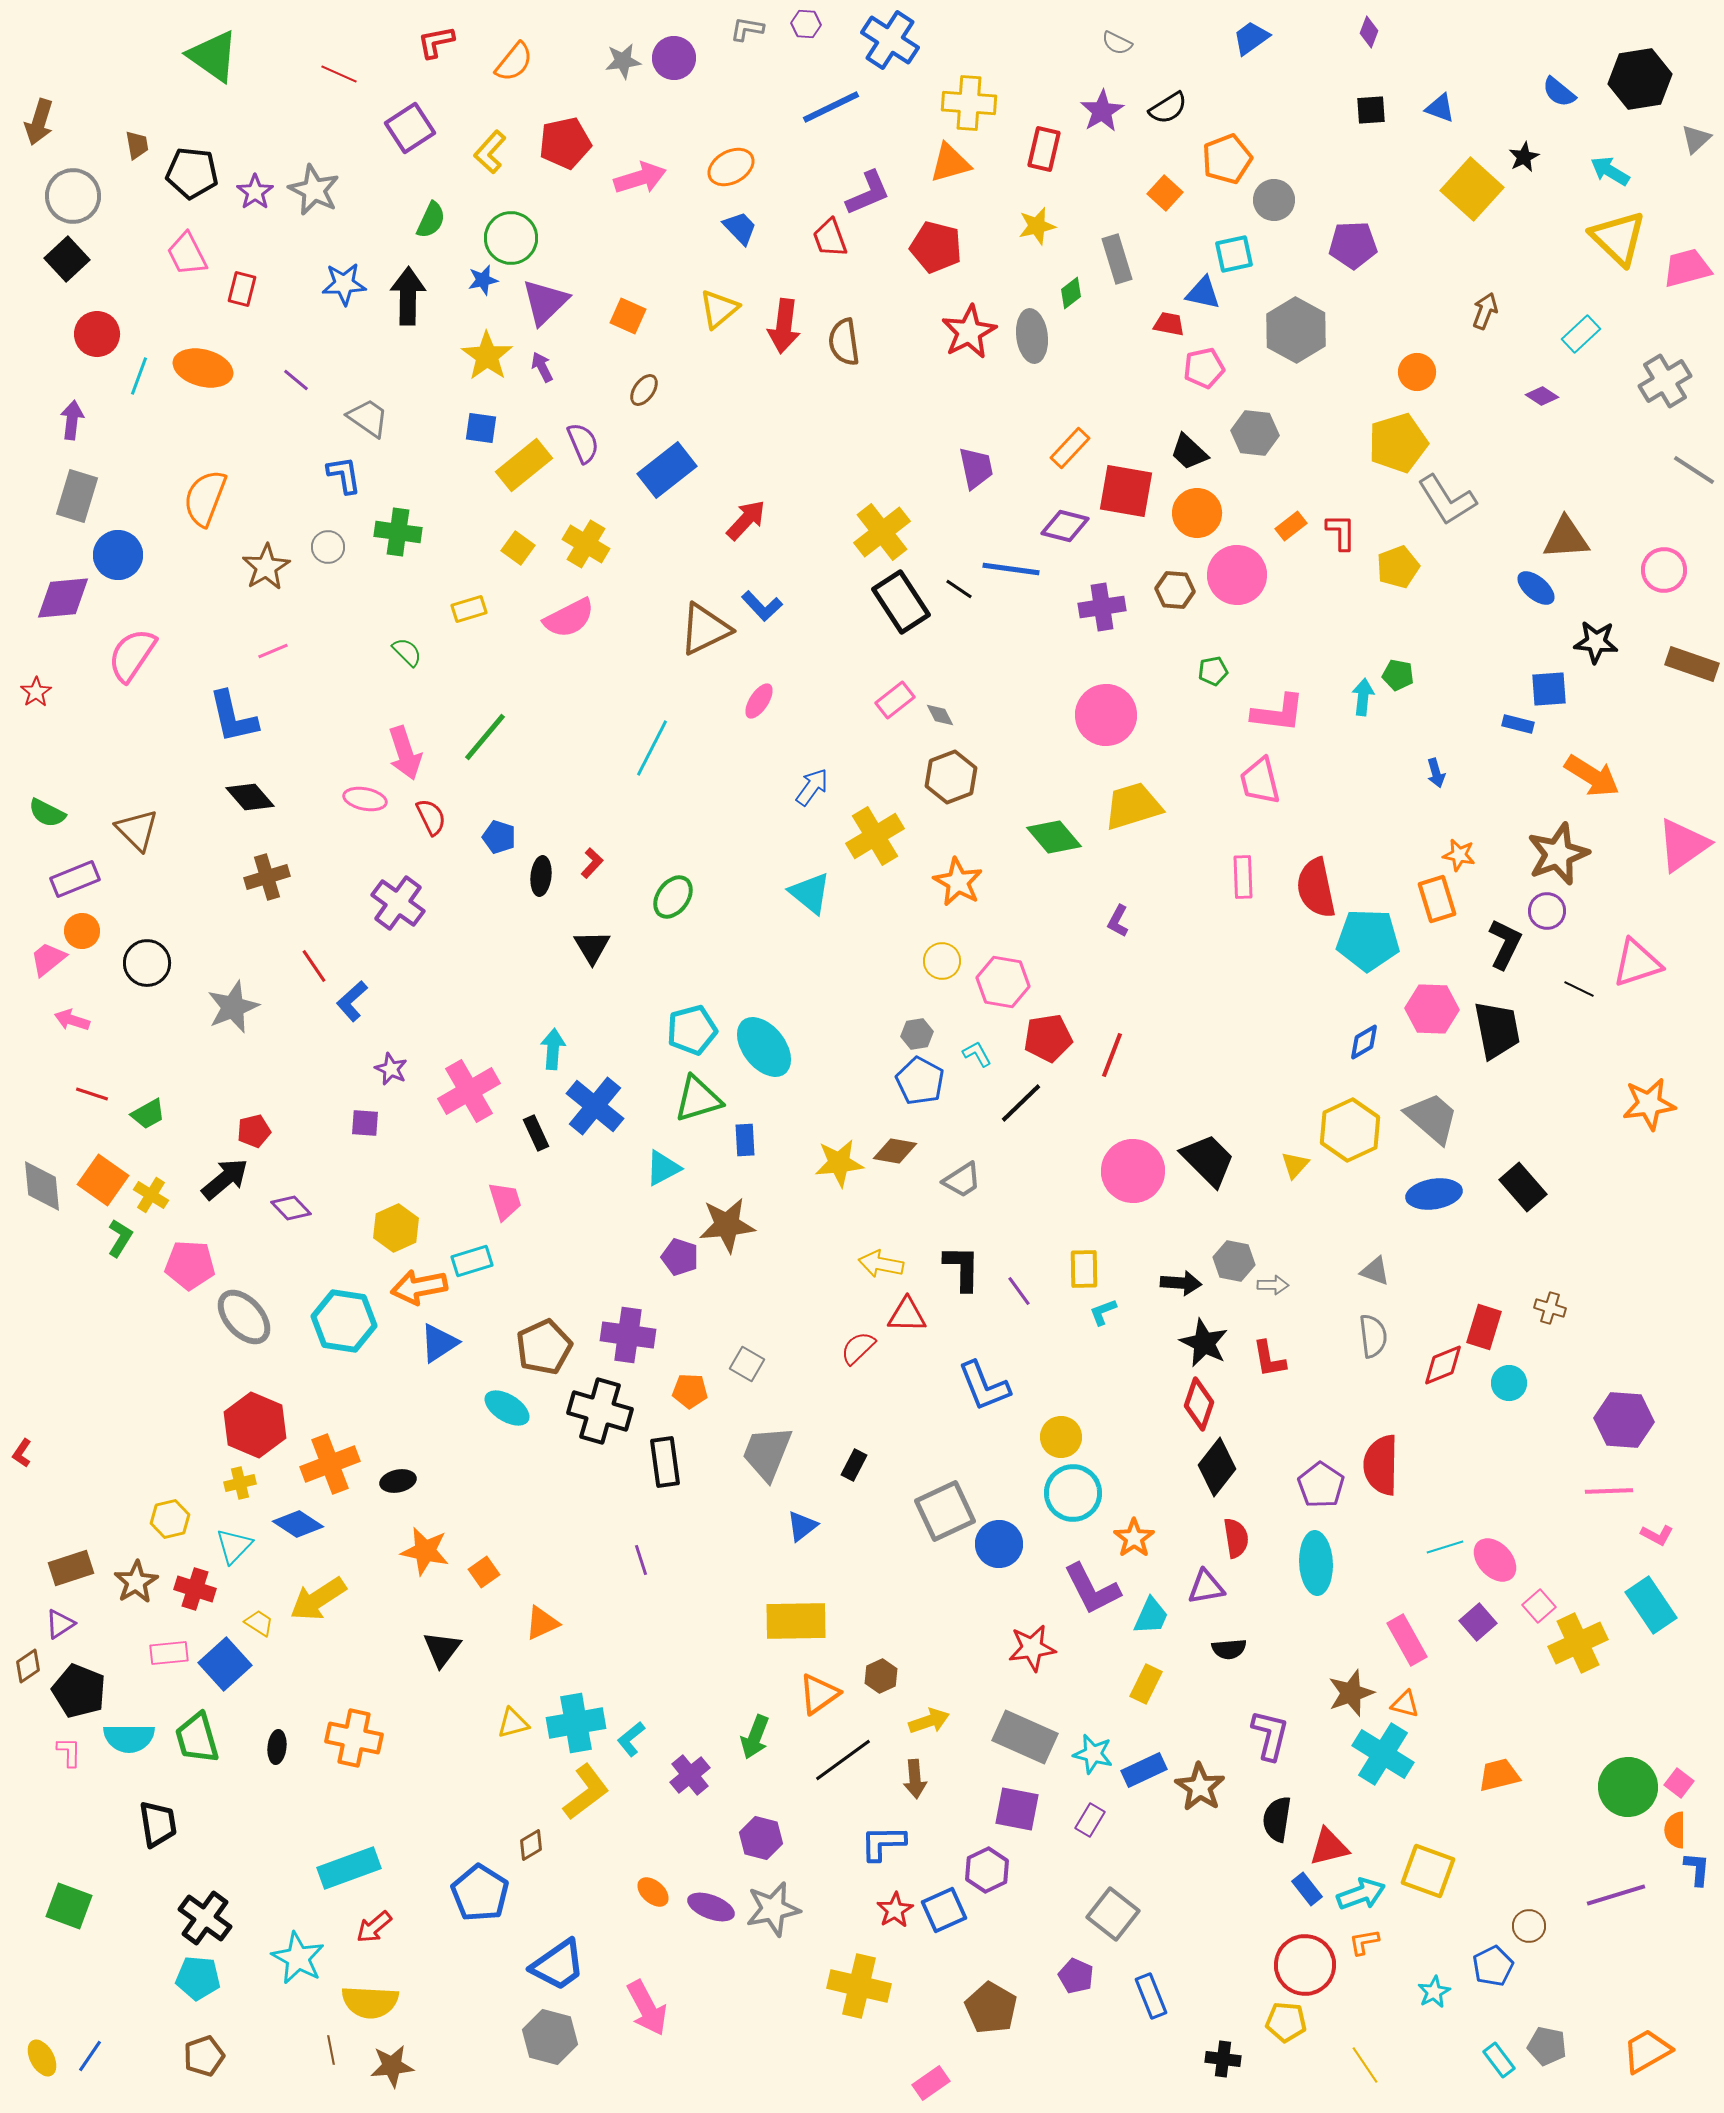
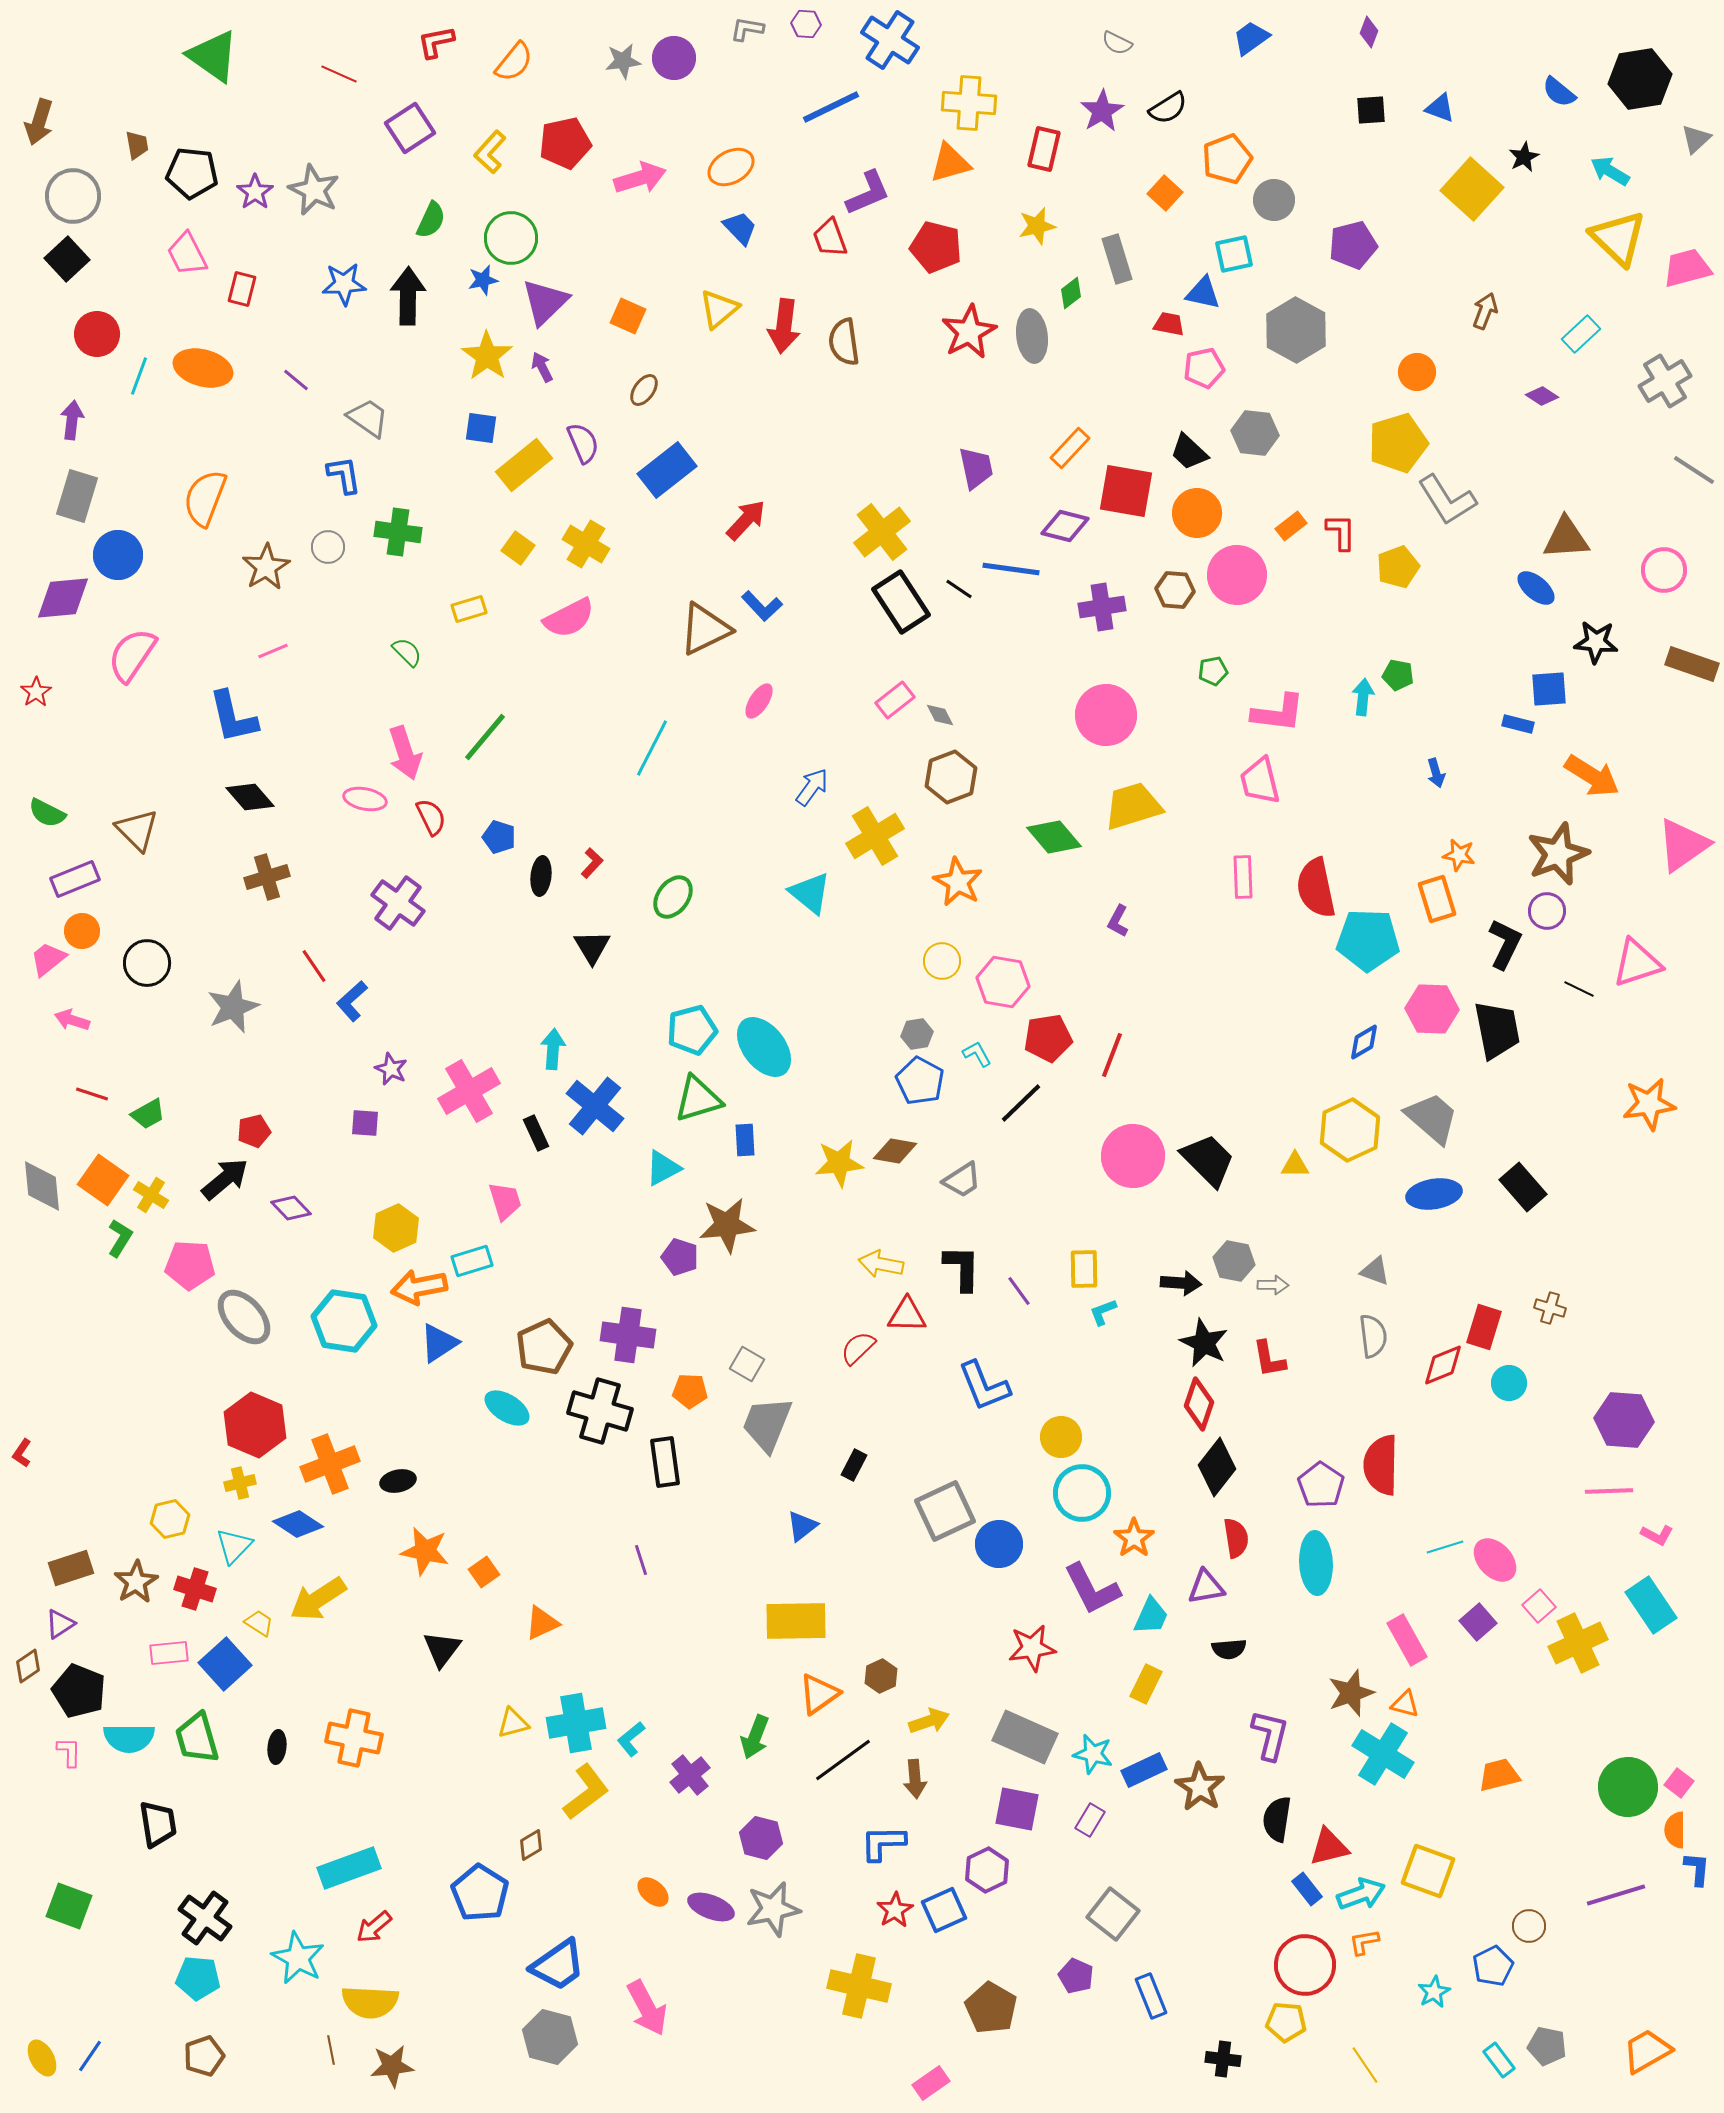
purple pentagon at (1353, 245): rotated 12 degrees counterclockwise
yellow triangle at (1295, 1165): rotated 48 degrees clockwise
pink circle at (1133, 1171): moved 15 px up
gray trapezoid at (767, 1453): moved 29 px up
cyan circle at (1073, 1493): moved 9 px right
